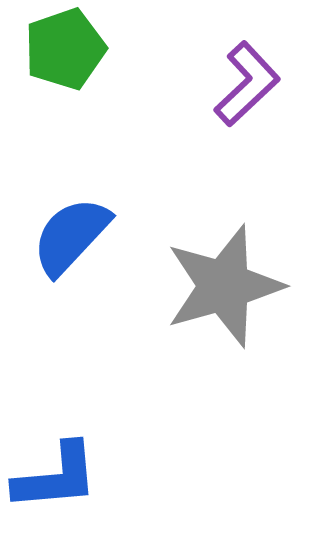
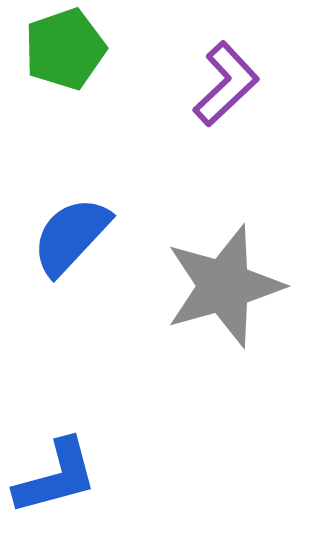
purple L-shape: moved 21 px left
blue L-shape: rotated 10 degrees counterclockwise
